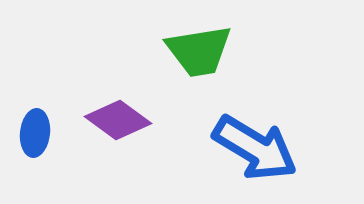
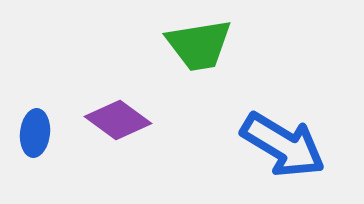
green trapezoid: moved 6 px up
blue arrow: moved 28 px right, 3 px up
